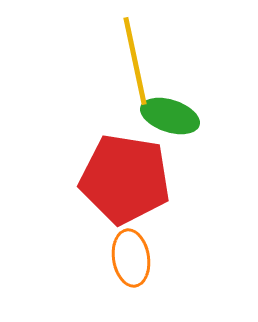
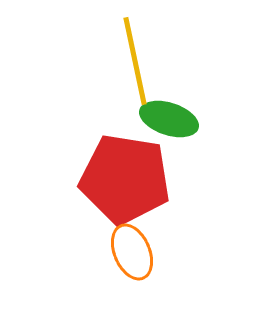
green ellipse: moved 1 px left, 3 px down
orange ellipse: moved 1 px right, 6 px up; rotated 14 degrees counterclockwise
